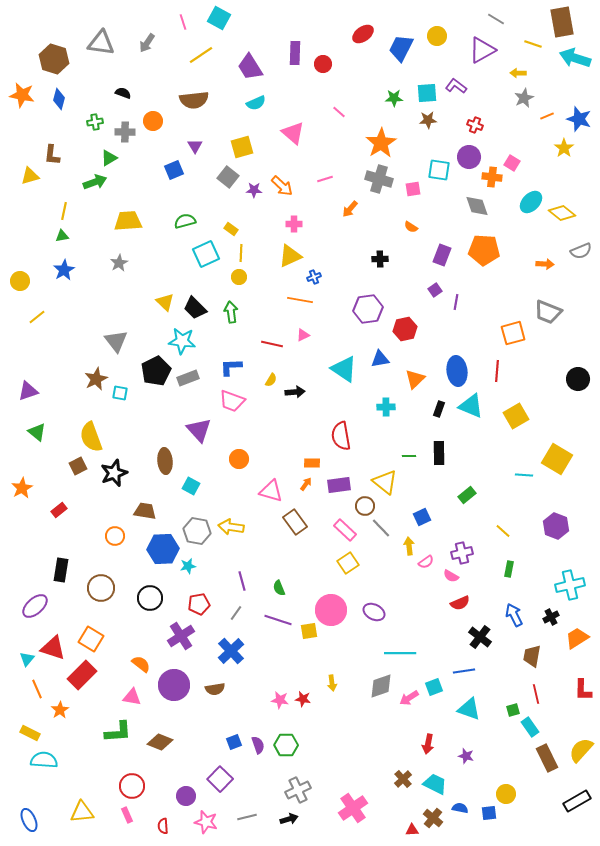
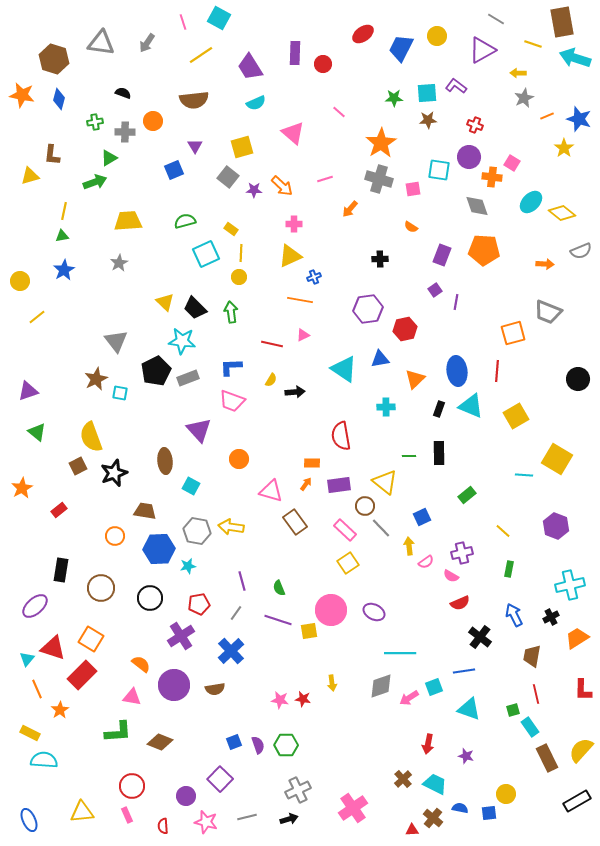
blue hexagon at (163, 549): moved 4 px left
